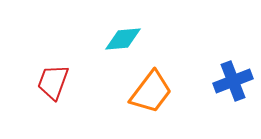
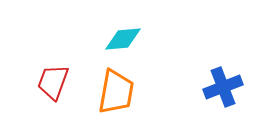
blue cross: moved 10 px left, 6 px down
orange trapezoid: moved 35 px left; rotated 27 degrees counterclockwise
